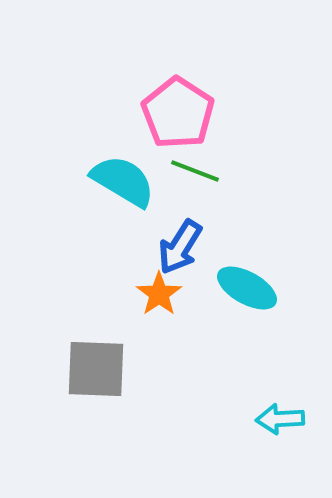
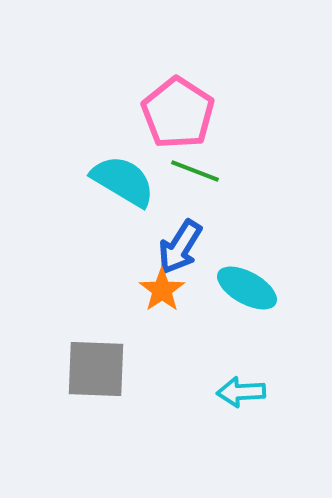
orange star: moved 3 px right, 4 px up
cyan arrow: moved 39 px left, 27 px up
